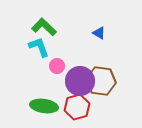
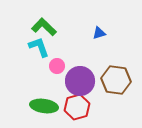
blue triangle: rotated 48 degrees counterclockwise
brown hexagon: moved 15 px right, 1 px up
